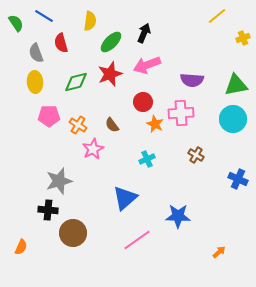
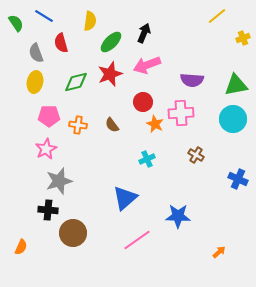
yellow ellipse: rotated 15 degrees clockwise
orange cross: rotated 24 degrees counterclockwise
pink star: moved 47 px left
